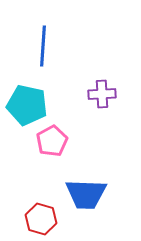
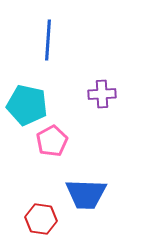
blue line: moved 5 px right, 6 px up
red hexagon: rotated 8 degrees counterclockwise
